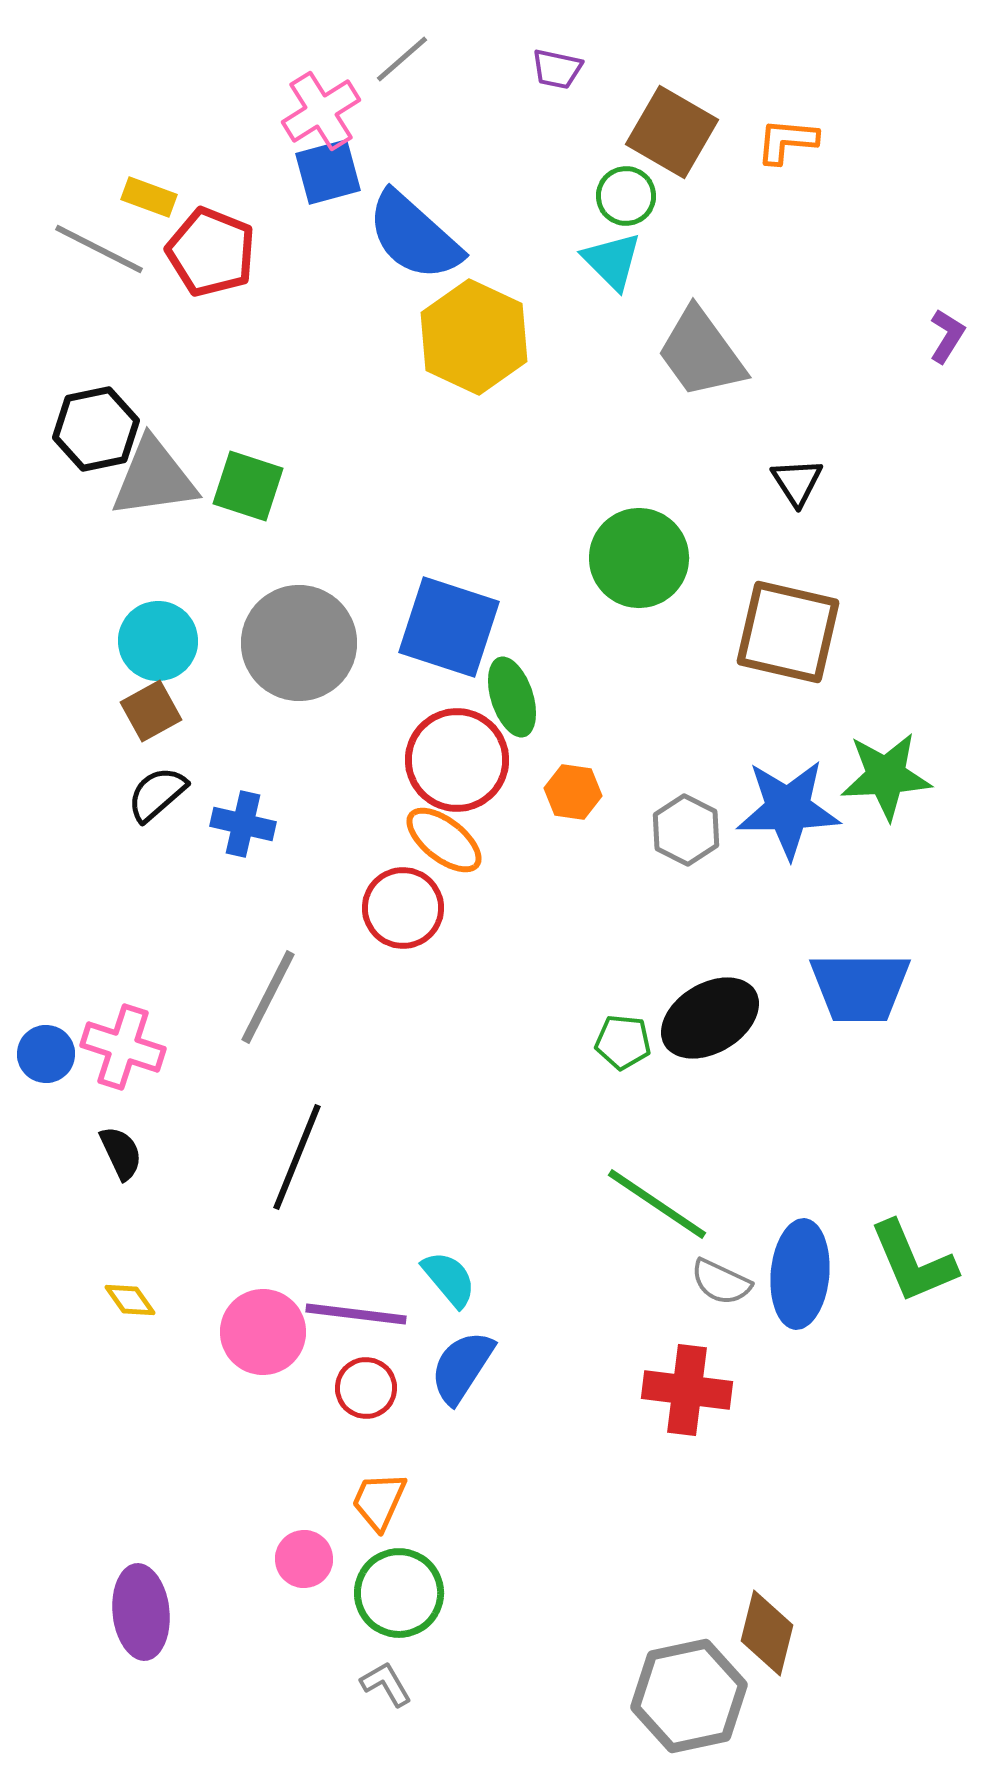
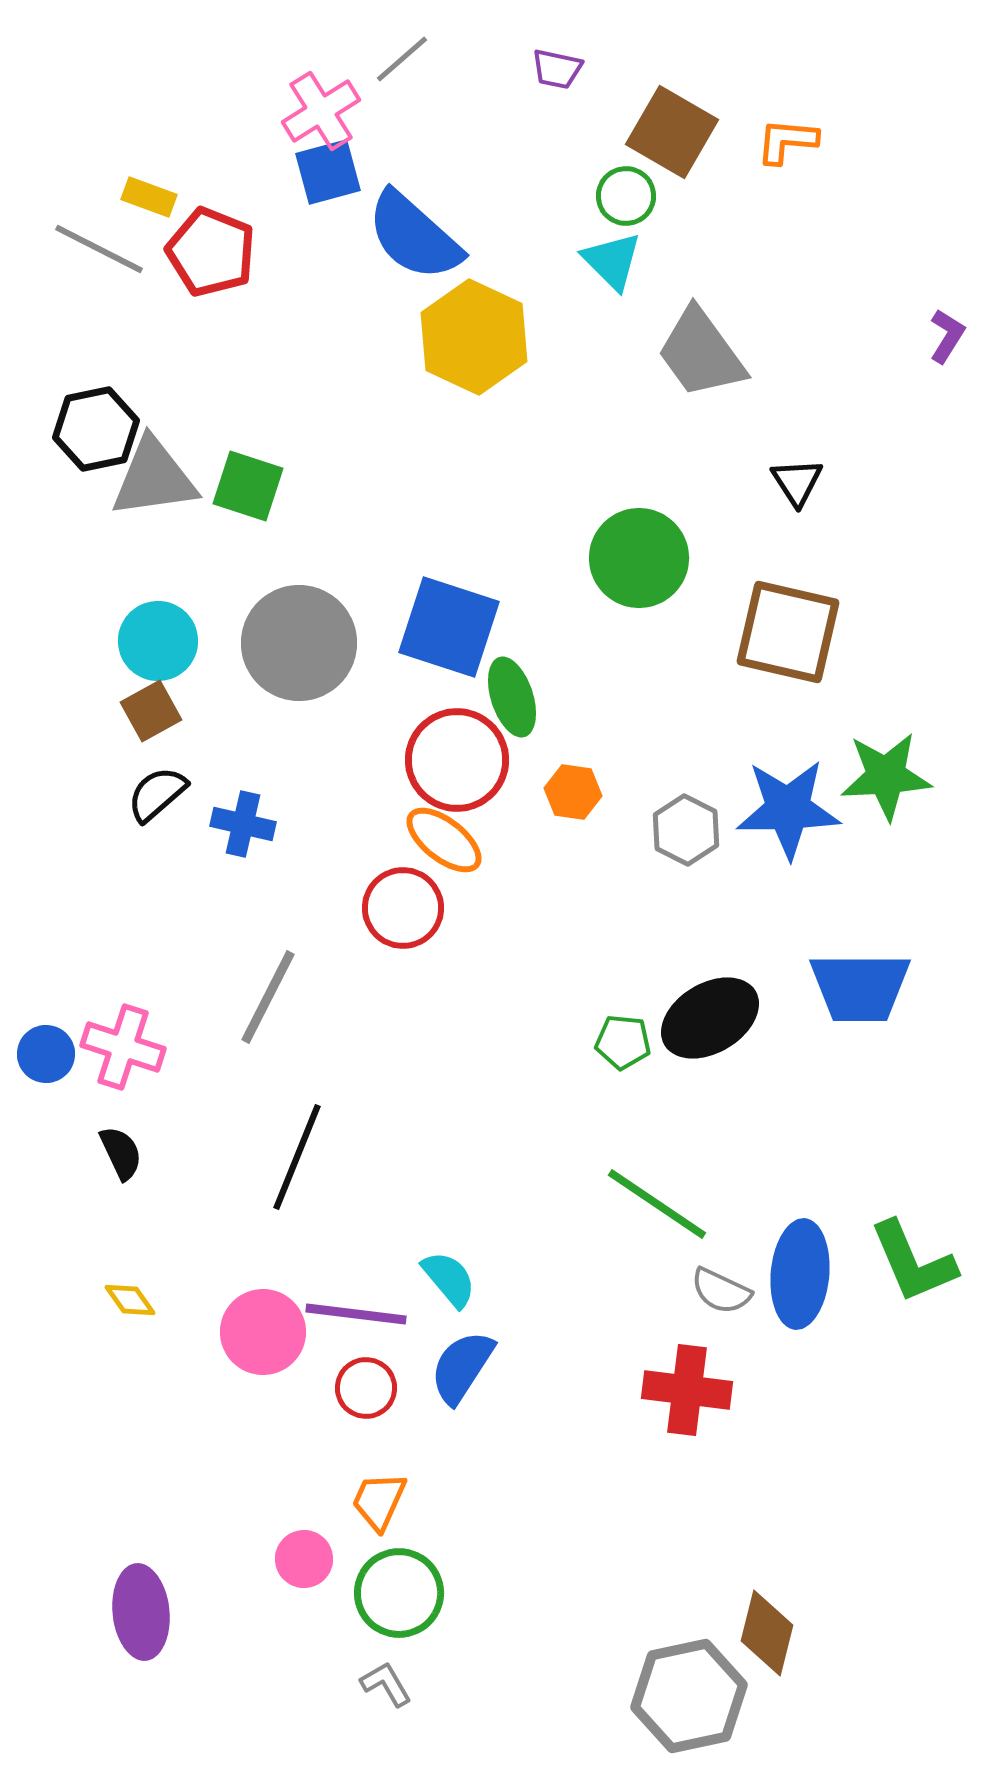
gray semicircle at (721, 1282): moved 9 px down
